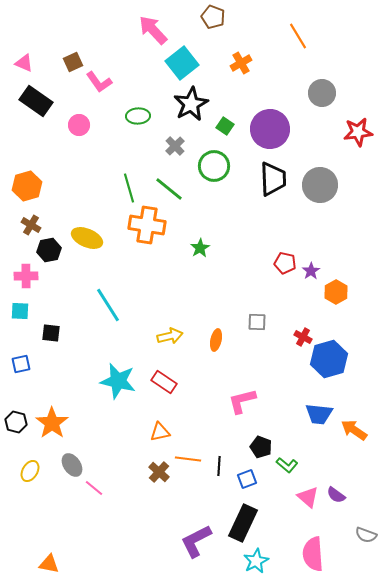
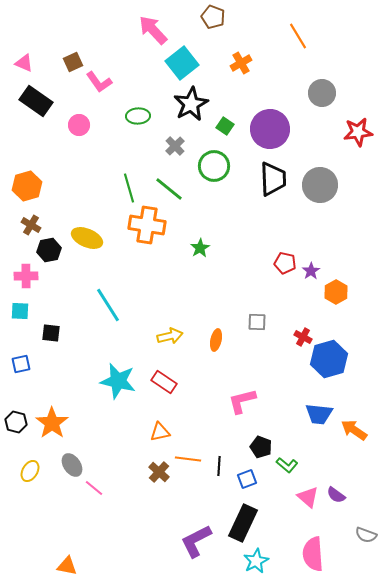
orange triangle at (49, 564): moved 18 px right, 2 px down
